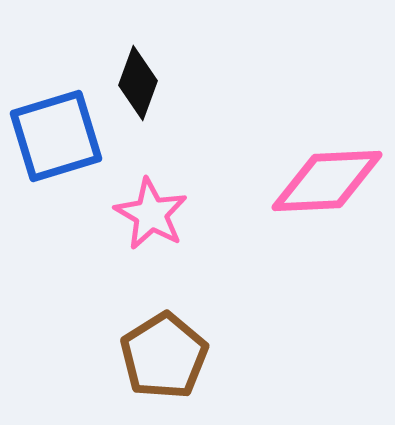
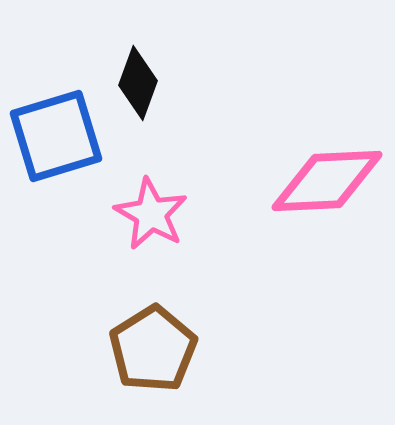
brown pentagon: moved 11 px left, 7 px up
